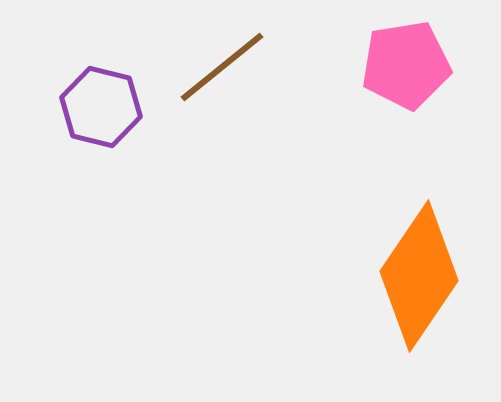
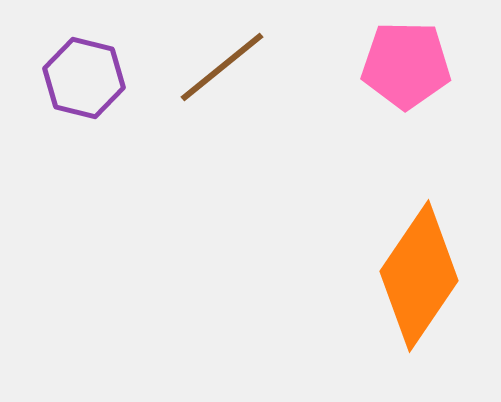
pink pentagon: rotated 10 degrees clockwise
purple hexagon: moved 17 px left, 29 px up
